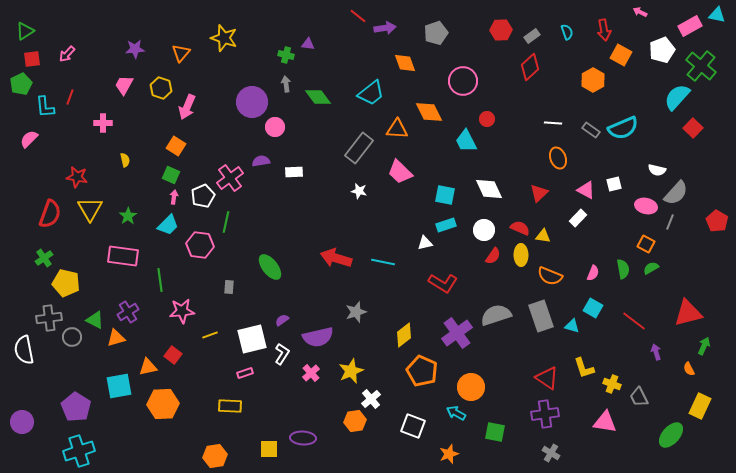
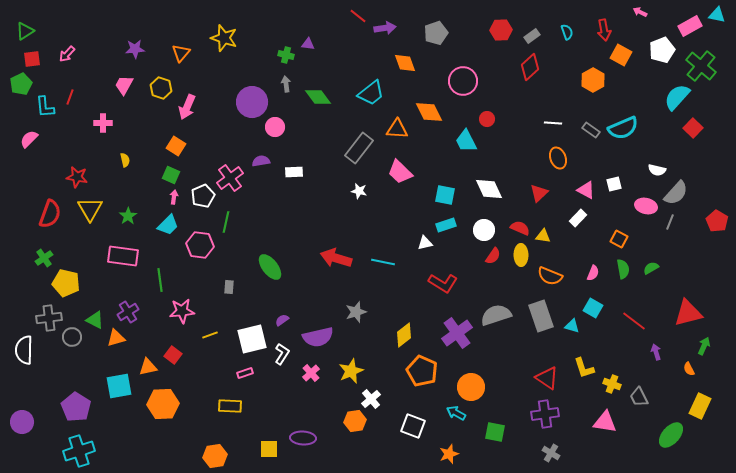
orange square at (646, 244): moved 27 px left, 5 px up
white semicircle at (24, 350): rotated 12 degrees clockwise
